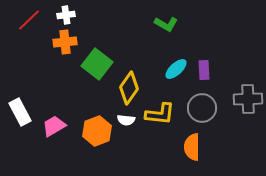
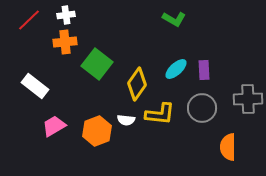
green L-shape: moved 8 px right, 5 px up
yellow diamond: moved 8 px right, 4 px up
white rectangle: moved 15 px right, 26 px up; rotated 24 degrees counterclockwise
orange semicircle: moved 36 px right
